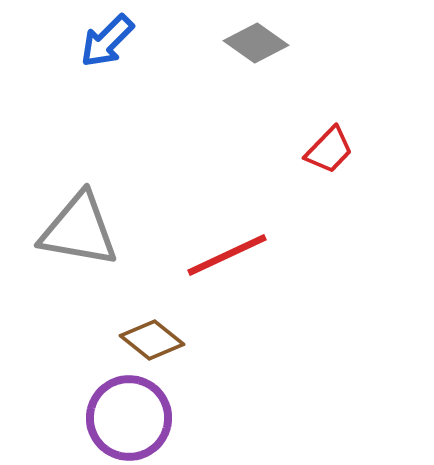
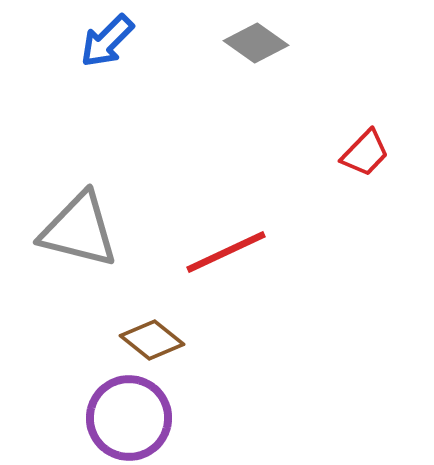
red trapezoid: moved 36 px right, 3 px down
gray triangle: rotated 4 degrees clockwise
red line: moved 1 px left, 3 px up
